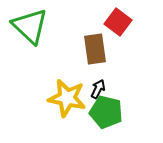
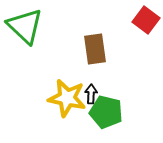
red square: moved 28 px right, 2 px up
green triangle: moved 5 px left
black arrow: moved 7 px left, 5 px down; rotated 24 degrees counterclockwise
